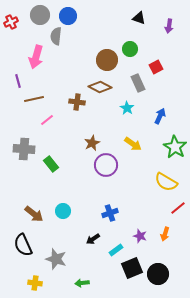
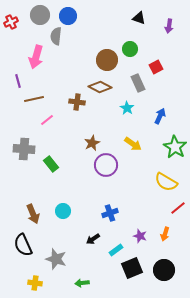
brown arrow: moved 1 px left; rotated 30 degrees clockwise
black circle: moved 6 px right, 4 px up
